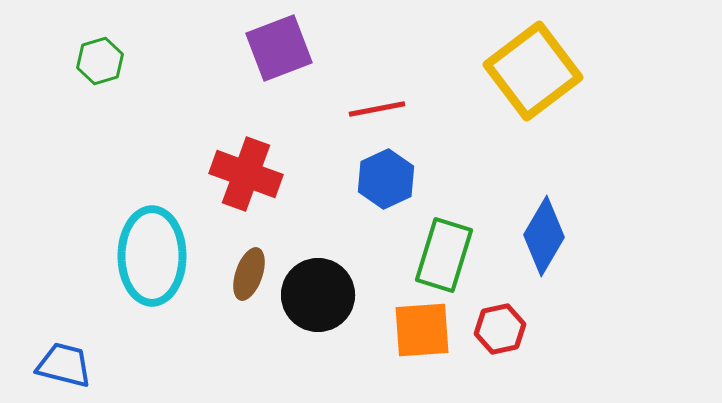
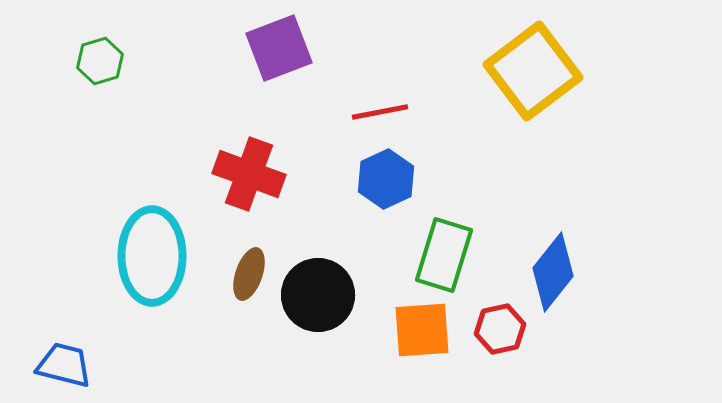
red line: moved 3 px right, 3 px down
red cross: moved 3 px right
blue diamond: moved 9 px right, 36 px down; rotated 8 degrees clockwise
